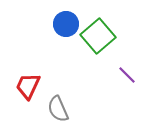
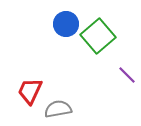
red trapezoid: moved 2 px right, 5 px down
gray semicircle: rotated 104 degrees clockwise
